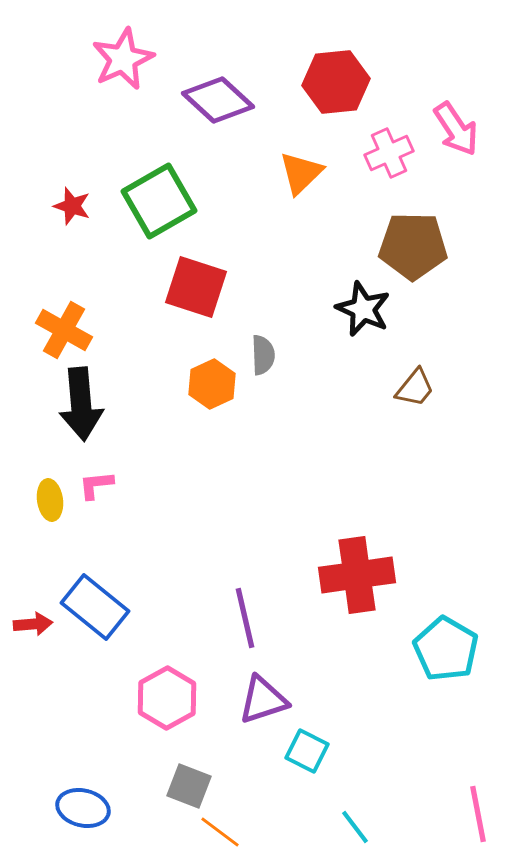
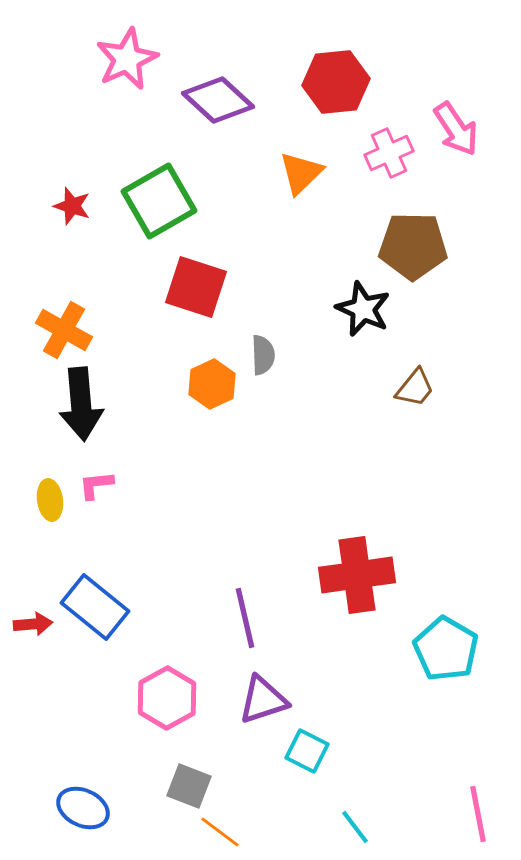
pink star: moved 4 px right
blue ellipse: rotated 12 degrees clockwise
